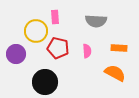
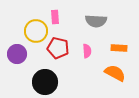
purple circle: moved 1 px right
